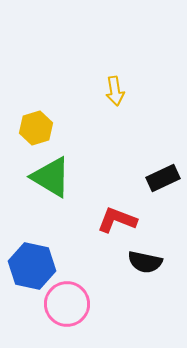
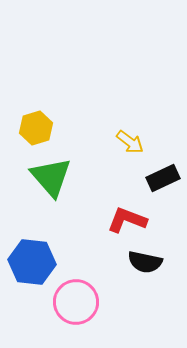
yellow arrow: moved 15 px right, 51 px down; rotated 44 degrees counterclockwise
green triangle: rotated 18 degrees clockwise
red L-shape: moved 10 px right
blue hexagon: moved 4 px up; rotated 6 degrees counterclockwise
pink circle: moved 9 px right, 2 px up
